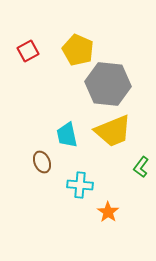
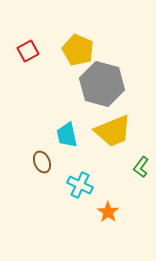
gray hexagon: moved 6 px left; rotated 9 degrees clockwise
cyan cross: rotated 20 degrees clockwise
